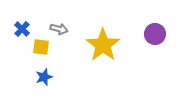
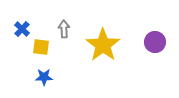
gray arrow: moved 5 px right; rotated 108 degrees counterclockwise
purple circle: moved 8 px down
blue star: rotated 18 degrees clockwise
